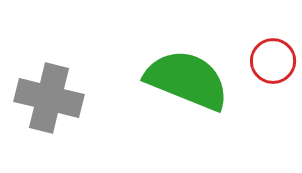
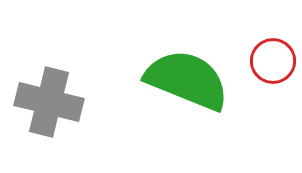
gray cross: moved 4 px down
